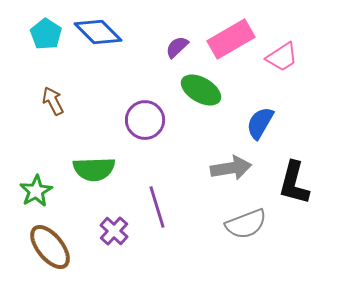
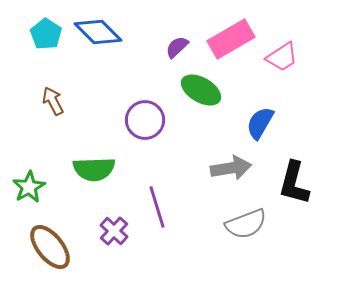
green star: moved 7 px left, 4 px up
